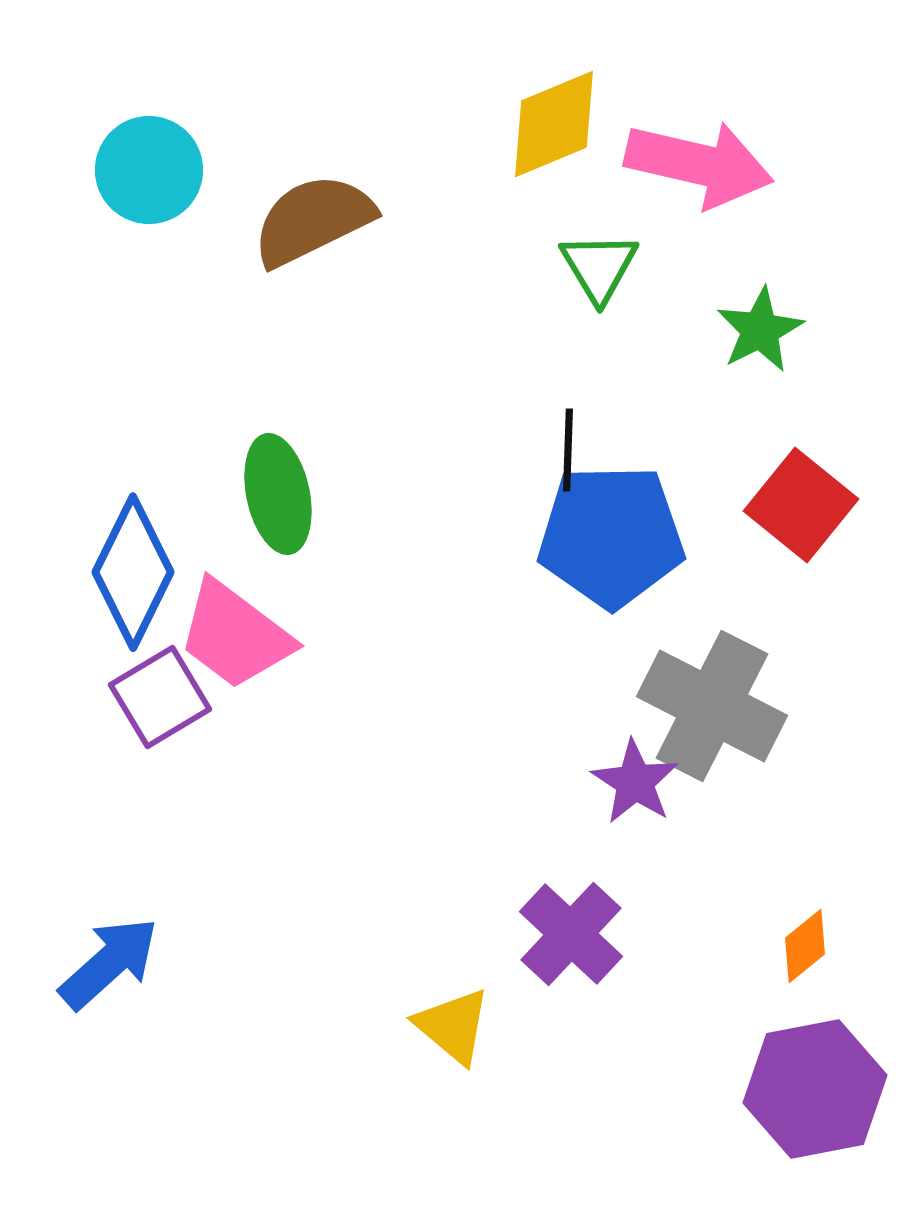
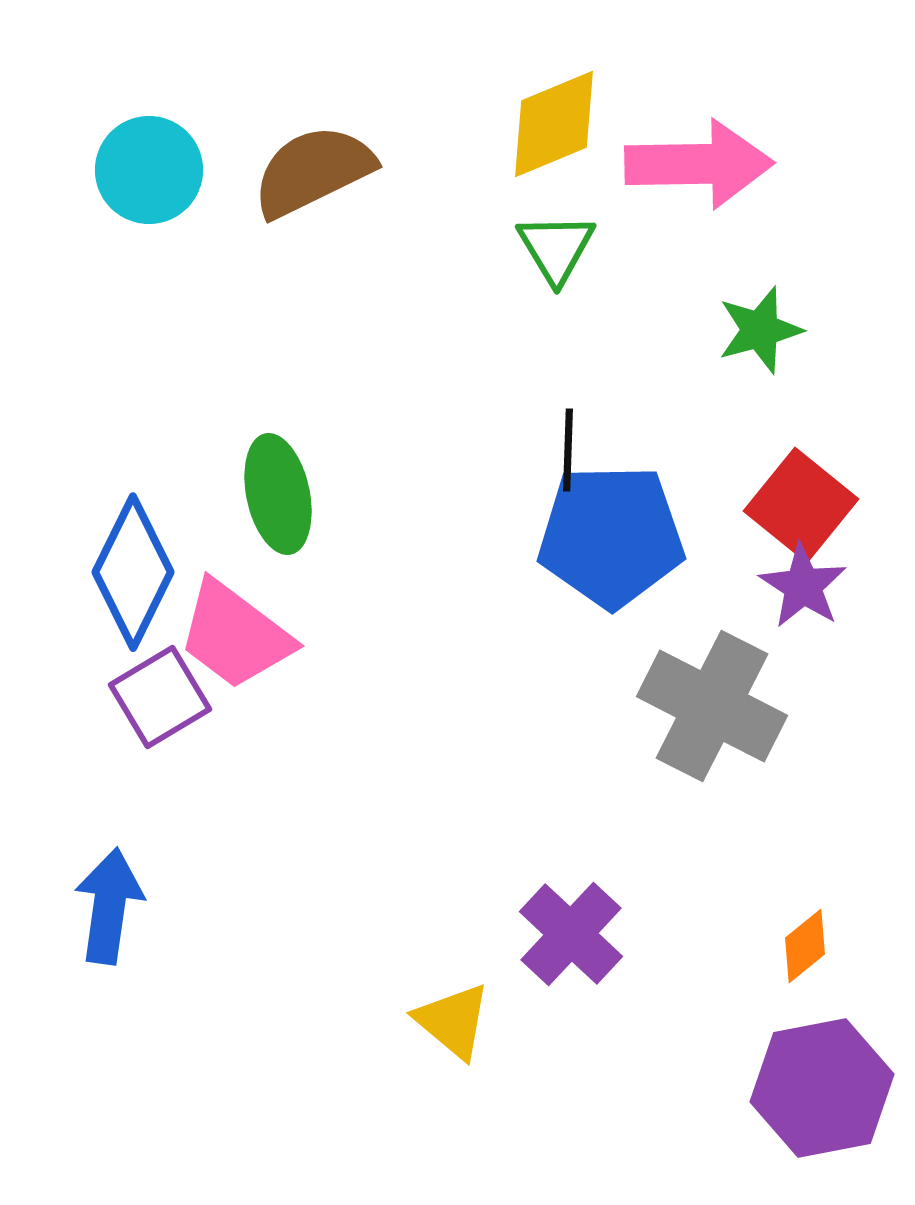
pink arrow: rotated 14 degrees counterclockwise
brown semicircle: moved 49 px up
green triangle: moved 43 px left, 19 px up
green star: rotated 12 degrees clockwise
purple star: moved 168 px right, 196 px up
blue arrow: moved 57 px up; rotated 40 degrees counterclockwise
yellow triangle: moved 5 px up
purple hexagon: moved 7 px right, 1 px up
